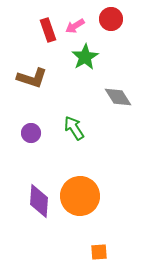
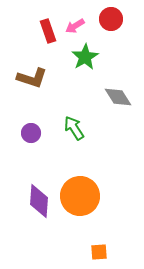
red rectangle: moved 1 px down
